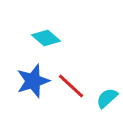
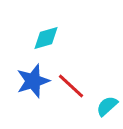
cyan diamond: rotated 56 degrees counterclockwise
cyan semicircle: moved 8 px down
